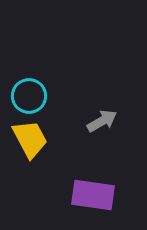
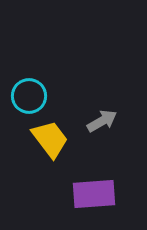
yellow trapezoid: moved 20 px right; rotated 9 degrees counterclockwise
purple rectangle: moved 1 px right, 1 px up; rotated 12 degrees counterclockwise
